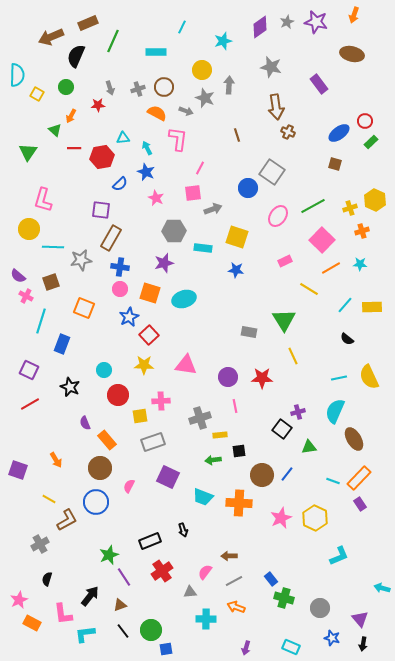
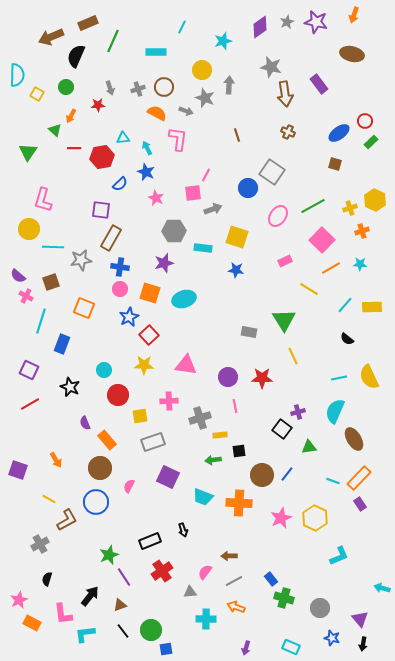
brown arrow at (276, 107): moved 9 px right, 13 px up
pink line at (200, 168): moved 6 px right, 7 px down
pink cross at (161, 401): moved 8 px right
